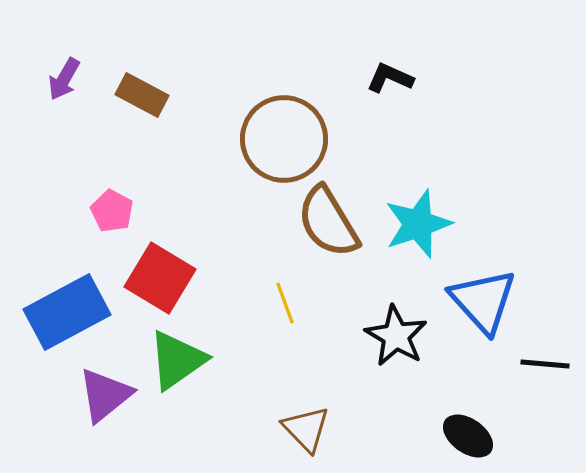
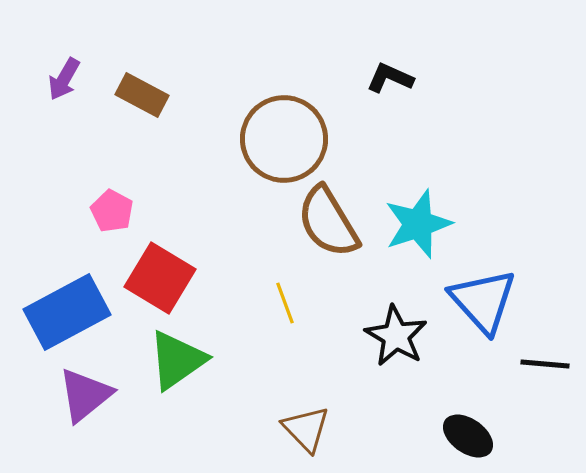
purple triangle: moved 20 px left
